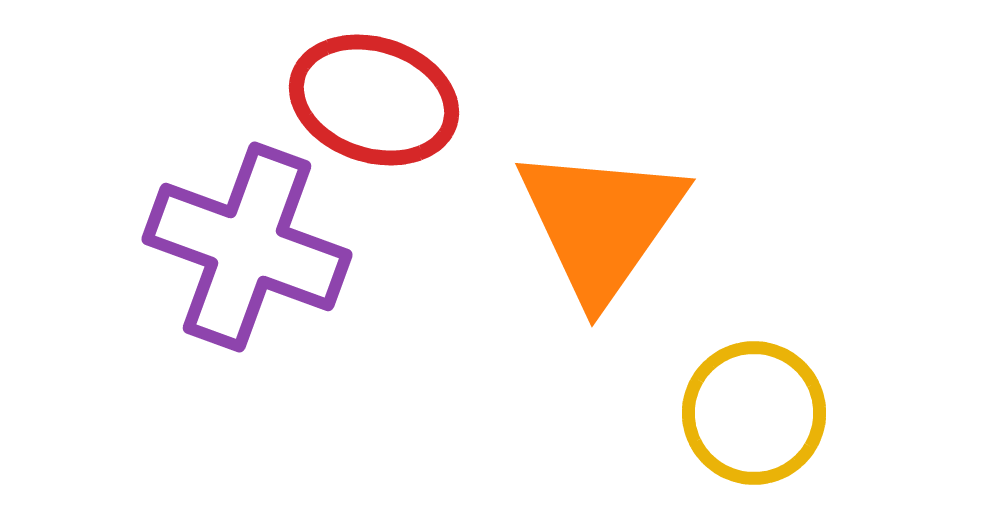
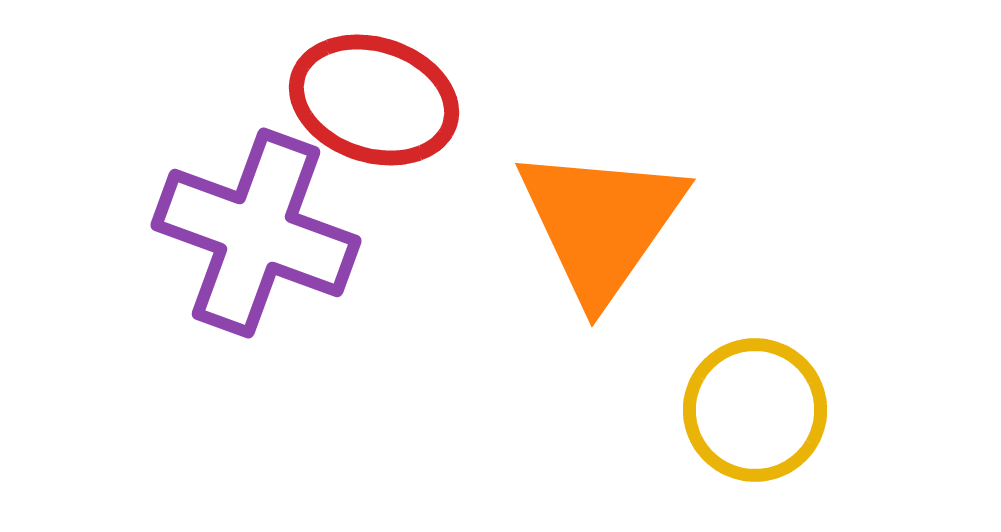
purple cross: moved 9 px right, 14 px up
yellow circle: moved 1 px right, 3 px up
